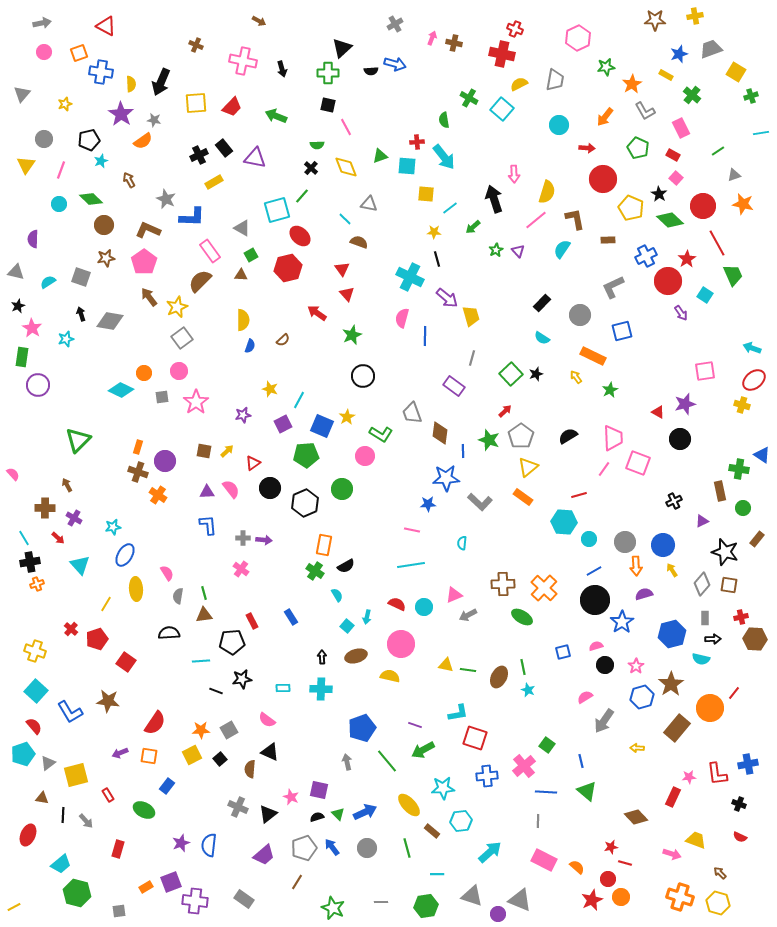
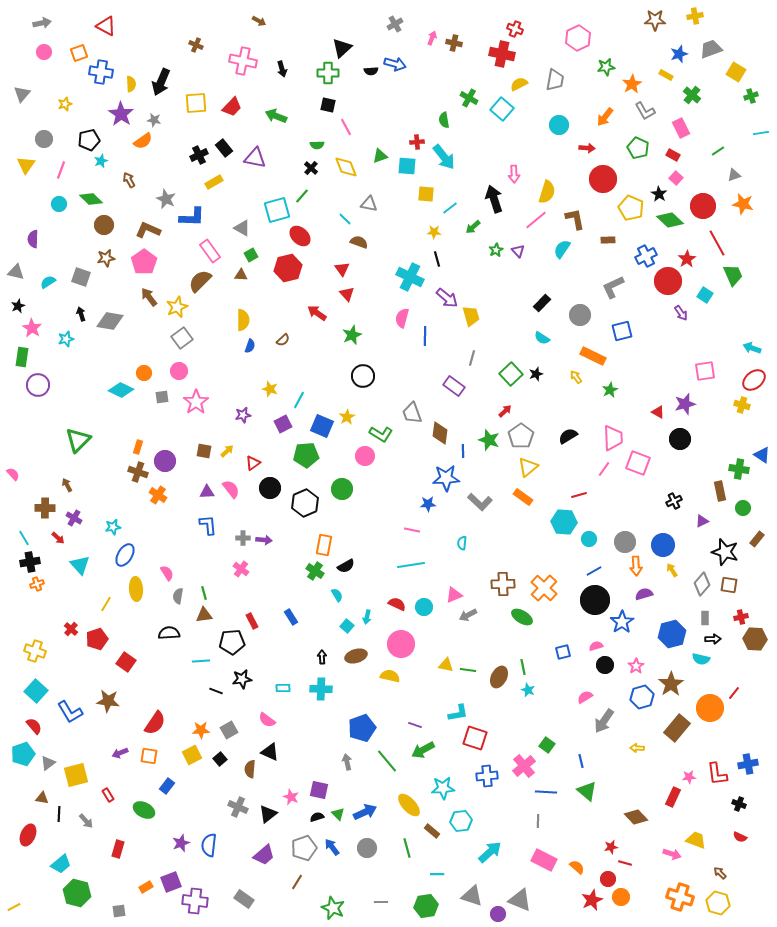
black line at (63, 815): moved 4 px left, 1 px up
